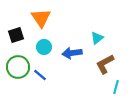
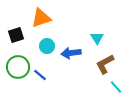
orange triangle: rotated 45 degrees clockwise
cyan triangle: rotated 24 degrees counterclockwise
cyan circle: moved 3 px right, 1 px up
blue arrow: moved 1 px left
cyan line: rotated 56 degrees counterclockwise
